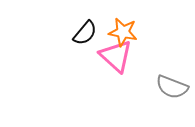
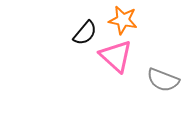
orange star: moved 12 px up
gray semicircle: moved 9 px left, 7 px up
